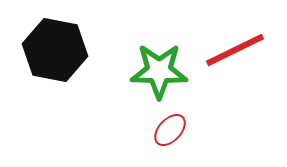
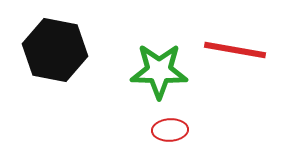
red line: rotated 36 degrees clockwise
red ellipse: rotated 44 degrees clockwise
